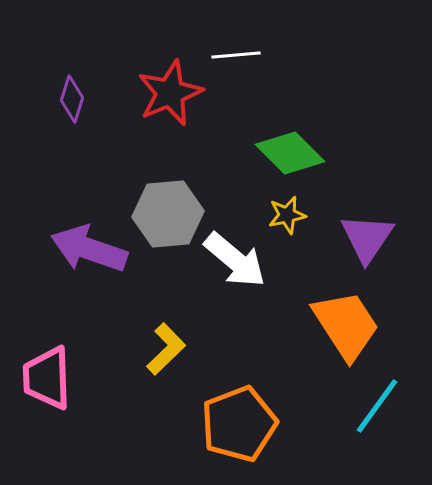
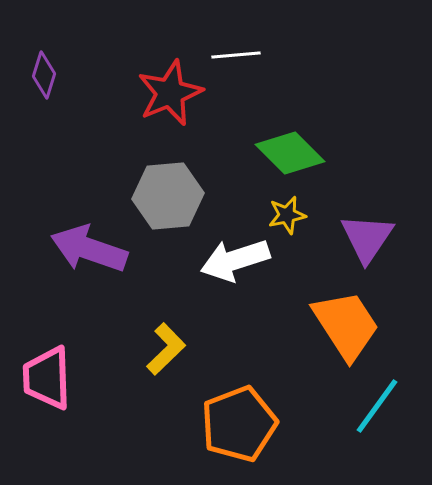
purple diamond: moved 28 px left, 24 px up
gray hexagon: moved 18 px up
white arrow: rotated 122 degrees clockwise
